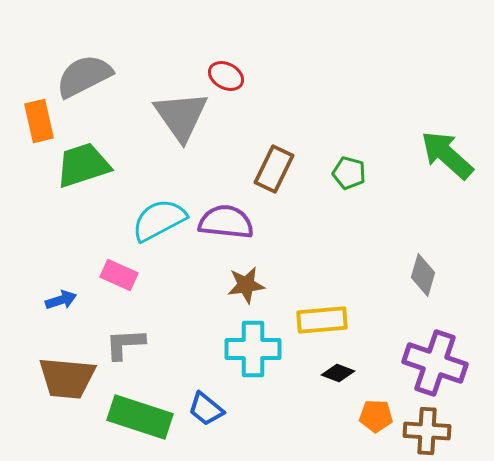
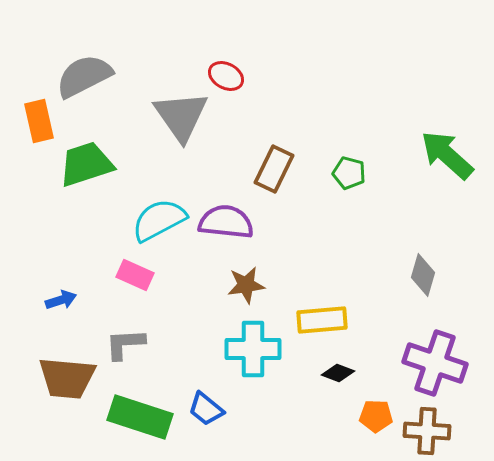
green trapezoid: moved 3 px right, 1 px up
pink rectangle: moved 16 px right
